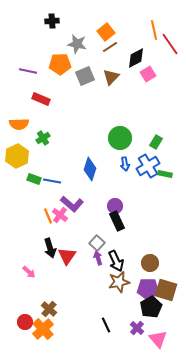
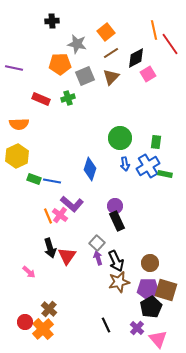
brown line at (110, 47): moved 1 px right, 6 px down
purple line at (28, 71): moved 14 px left, 3 px up
green cross at (43, 138): moved 25 px right, 40 px up; rotated 16 degrees clockwise
green rectangle at (156, 142): rotated 24 degrees counterclockwise
